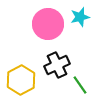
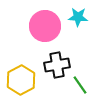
cyan star: moved 2 px left; rotated 18 degrees clockwise
pink circle: moved 3 px left, 2 px down
black cross: rotated 15 degrees clockwise
